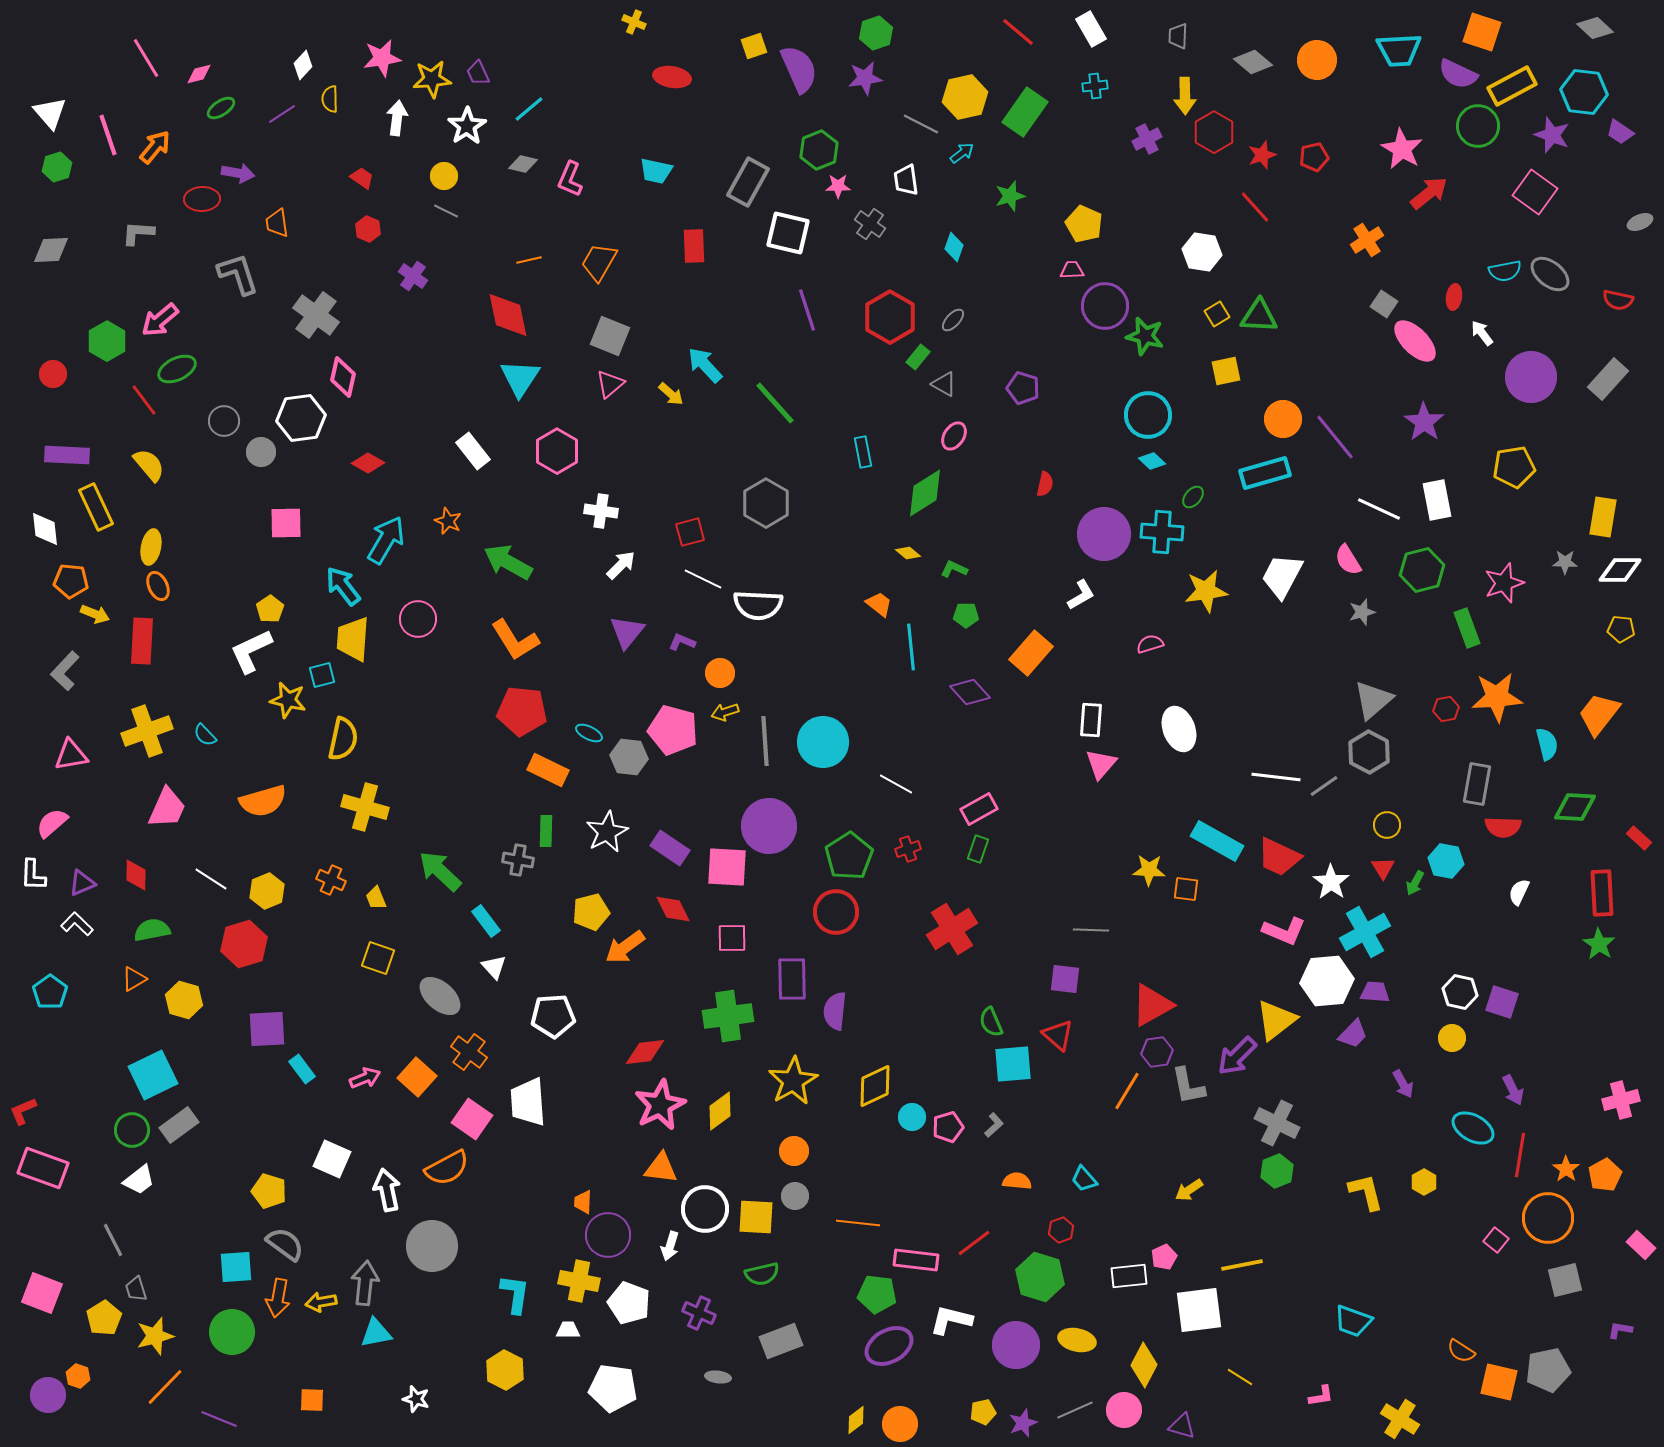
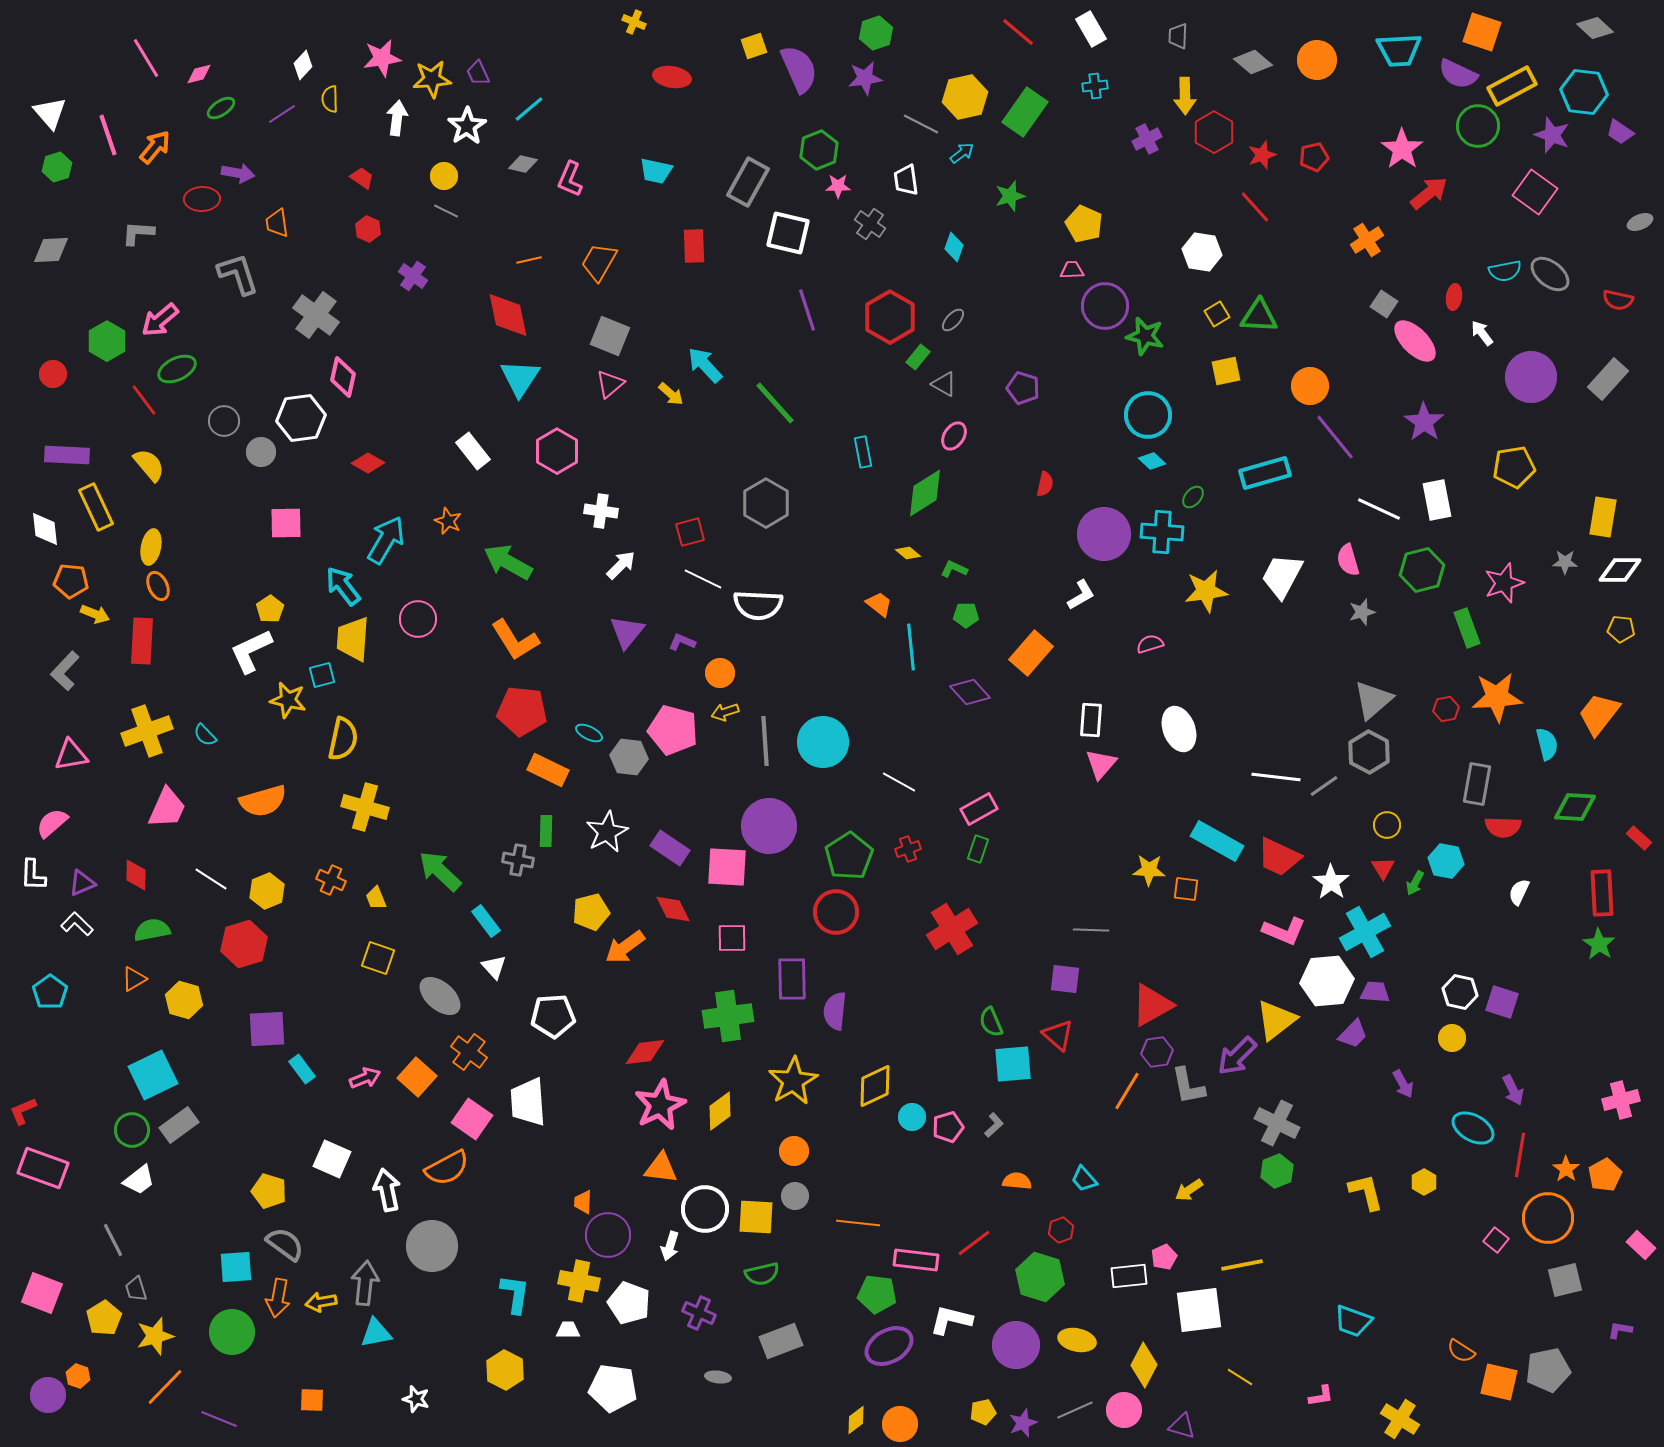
pink star at (1402, 149): rotated 6 degrees clockwise
orange circle at (1283, 419): moved 27 px right, 33 px up
pink semicircle at (1348, 560): rotated 16 degrees clockwise
white line at (896, 784): moved 3 px right, 2 px up
